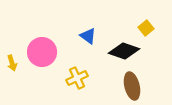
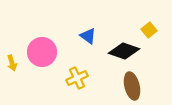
yellow square: moved 3 px right, 2 px down
